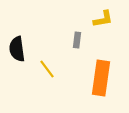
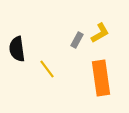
yellow L-shape: moved 3 px left, 14 px down; rotated 20 degrees counterclockwise
gray rectangle: rotated 21 degrees clockwise
orange rectangle: rotated 16 degrees counterclockwise
